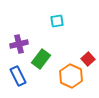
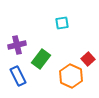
cyan square: moved 5 px right, 2 px down
purple cross: moved 2 px left, 1 px down
